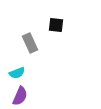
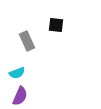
gray rectangle: moved 3 px left, 2 px up
